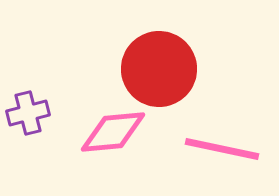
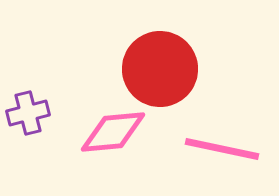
red circle: moved 1 px right
